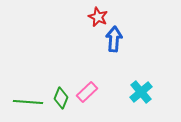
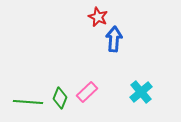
green diamond: moved 1 px left
